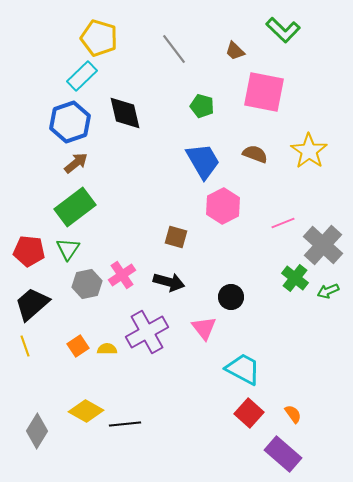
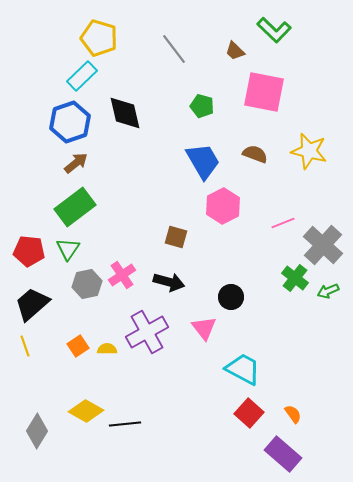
green L-shape: moved 9 px left
yellow star: rotated 21 degrees counterclockwise
